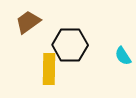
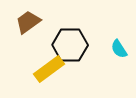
cyan semicircle: moved 4 px left, 7 px up
yellow rectangle: rotated 52 degrees clockwise
